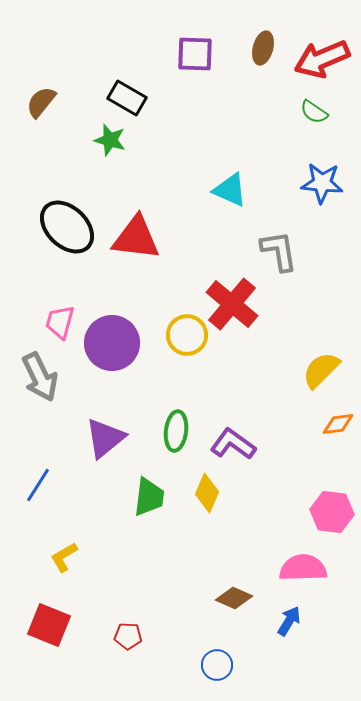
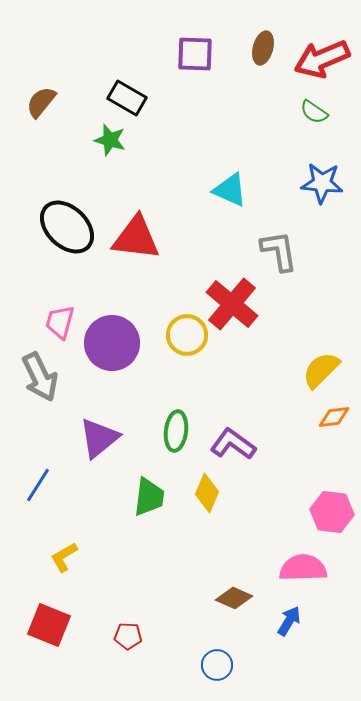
orange diamond: moved 4 px left, 7 px up
purple triangle: moved 6 px left
